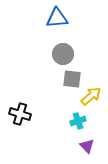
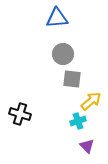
yellow arrow: moved 5 px down
